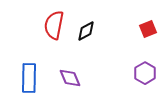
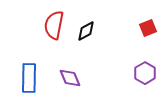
red square: moved 1 px up
